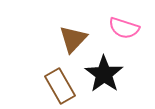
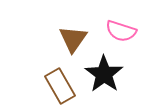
pink semicircle: moved 3 px left, 3 px down
brown triangle: rotated 8 degrees counterclockwise
